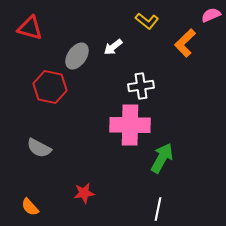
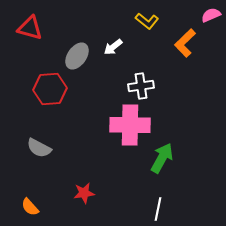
red hexagon: moved 2 px down; rotated 16 degrees counterclockwise
